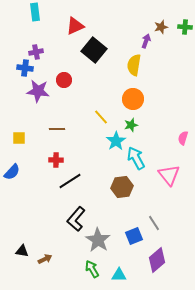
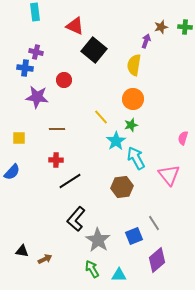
red triangle: rotated 48 degrees clockwise
purple cross: rotated 24 degrees clockwise
purple star: moved 1 px left, 6 px down
